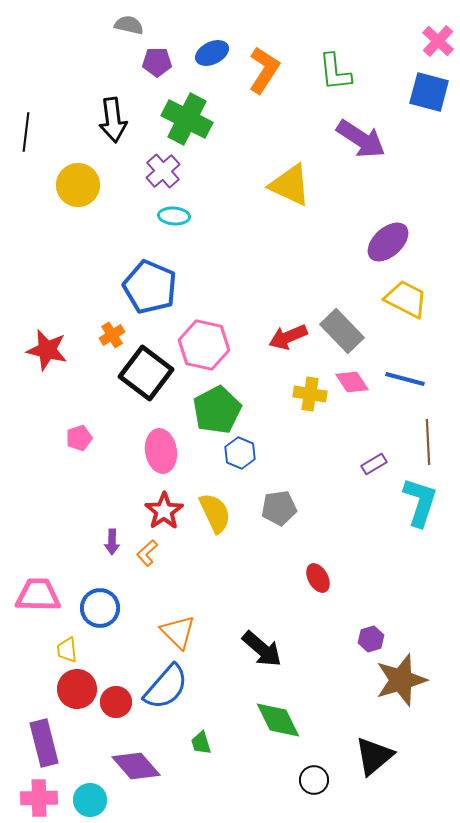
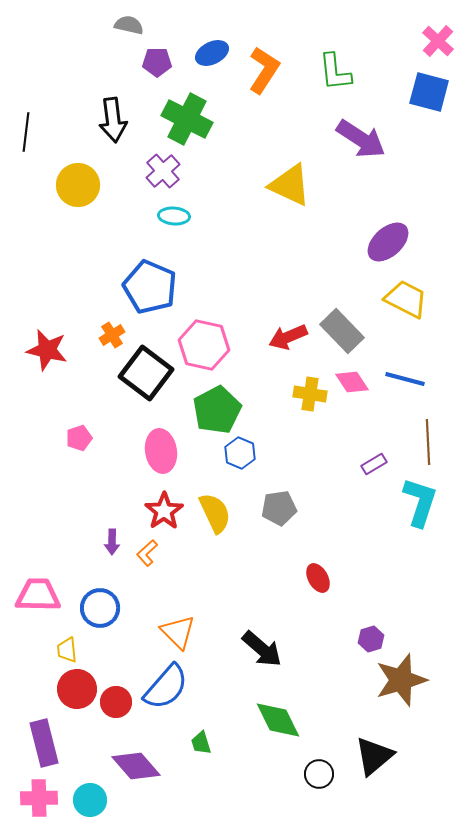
black circle at (314, 780): moved 5 px right, 6 px up
